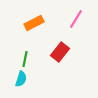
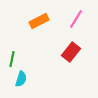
orange rectangle: moved 5 px right, 2 px up
red rectangle: moved 11 px right
green line: moved 13 px left
